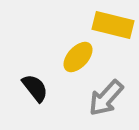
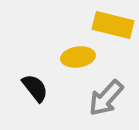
yellow ellipse: rotated 40 degrees clockwise
